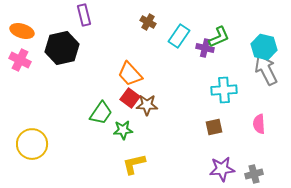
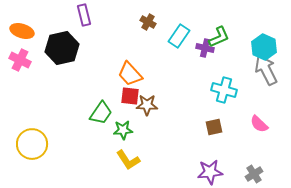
cyan hexagon: rotated 10 degrees clockwise
cyan cross: rotated 20 degrees clockwise
red square: moved 2 px up; rotated 30 degrees counterclockwise
pink semicircle: rotated 42 degrees counterclockwise
yellow L-shape: moved 6 px left, 4 px up; rotated 110 degrees counterclockwise
purple star: moved 12 px left, 3 px down
gray cross: rotated 18 degrees counterclockwise
